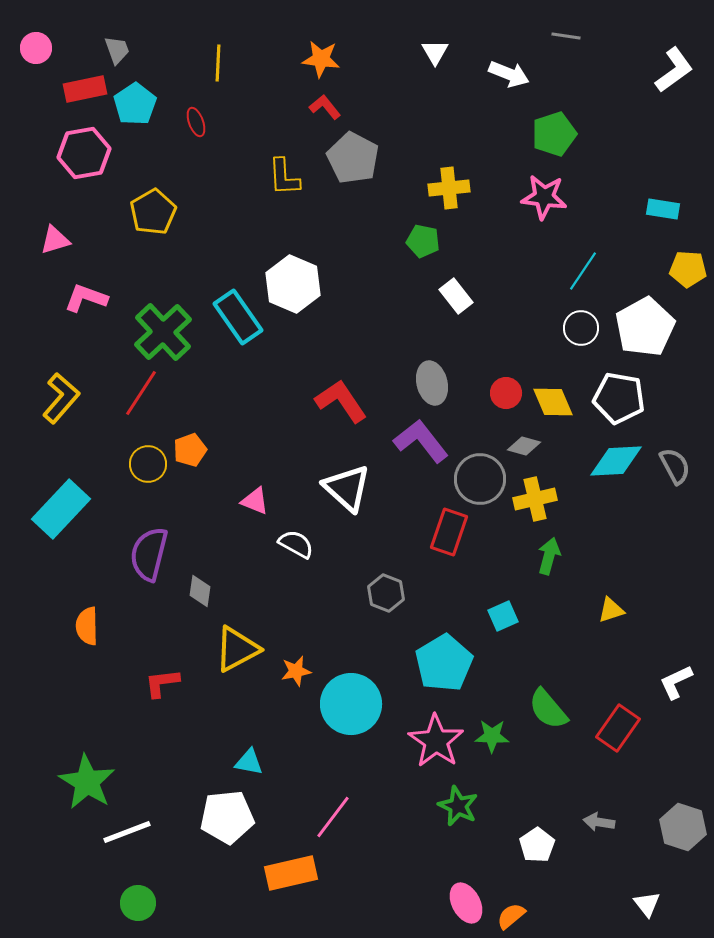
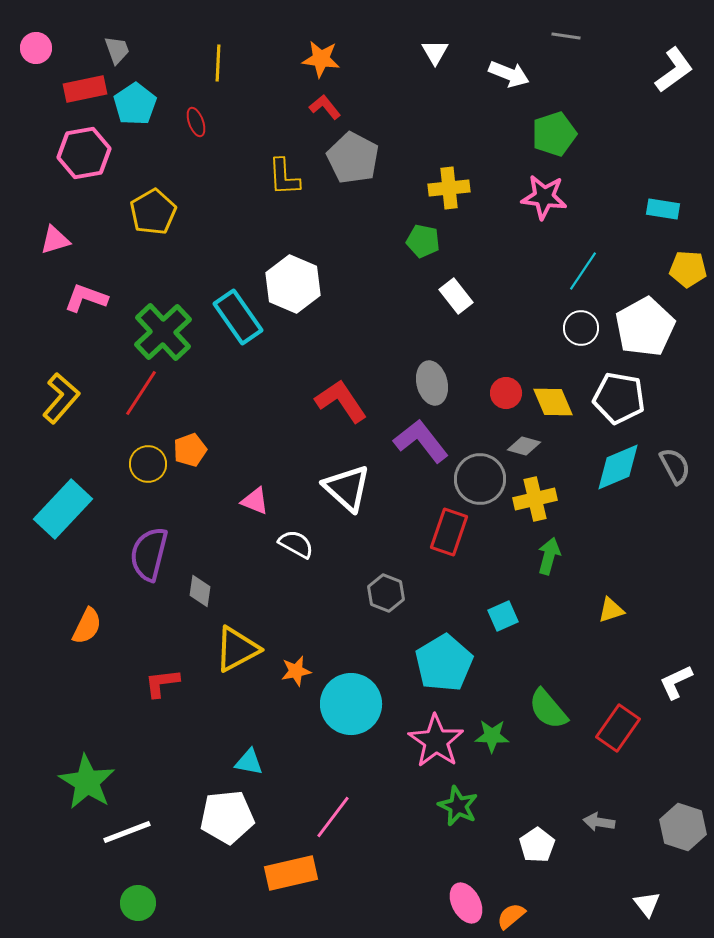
cyan diamond at (616, 461): moved 2 px right, 6 px down; rotated 20 degrees counterclockwise
cyan rectangle at (61, 509): moved 2 px right
orange semicircle at (87, 626): rotated 153 degrees counterclockwise
